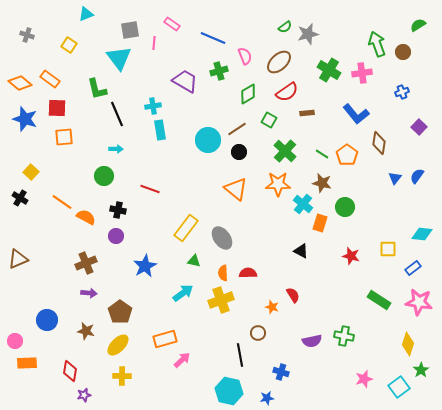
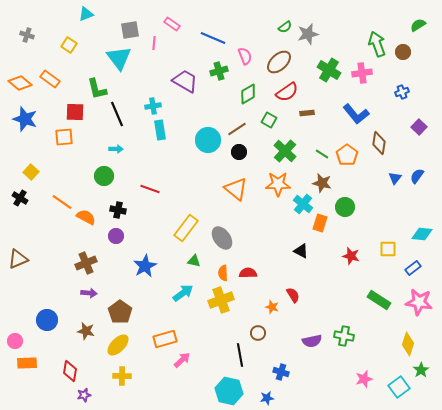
red square at (57, 108): moved 18 px right, 4 px down
